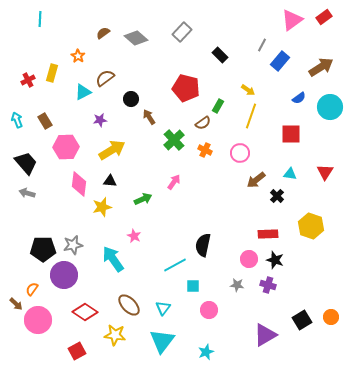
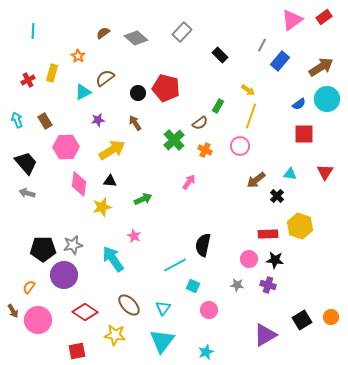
cyan line at (40, 19): moved 7 px left, 12 px down
red pentagon at (186, 88): moved 20 px left
blue semicircle at (299, 98): moved 6 px down
black circle at (131, 99): moved 7 px right, 6 px up
cyan circle at (330, 107): moved 3 px left, 8 px up
brown arrow at (149, 117): moved 14 px left, 6 px down
purple star at (100, 120): moved 2 px left
brown semicircle at (203, 123): moved 3 px left
red square at (291, 134): moved 13 px right
pink circle at (240, 153): moved 7 px up
pink arrow at (174, 182): moved 15 px right
yellow hexagon at (311, 226): moved 11 px left
black star at (275, 260): rotated 12 degrees counterclockwise
cyan square at (193, 286): rotated 24 degrees clockwise
orange semicircle at (32, 289): moved 3 px left, 2 px up
brown arrow at (16, 304): moved 3 px left, 7 px down; rotated 16 degrees clockwise
red square at (77, 351): rotated 18 degrees clockwise
